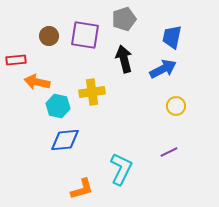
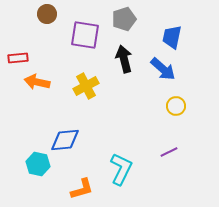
brown circle: moved 2 px left, 22 px up
red rectangle: moved 2 px right, 2 px up
blue arrow: rotated 68 degrees clockwise
yellow cross: moved 6 px left, 6 px up; rotated 20 degrees counterclockwise
cyan hexagon: moved 20 px left, 58 px down
